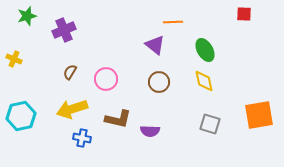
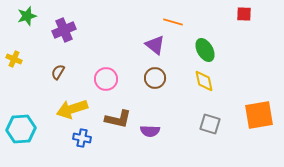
orange line: rotated 18 degrees clockwise
brown semicircle: moved 12 px left
brown circle: moved 4 px left, 4 px up
cyan hexagon: moved 13 px down; rotated 8 degrees clockwise
